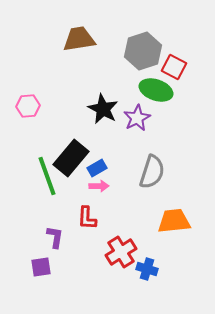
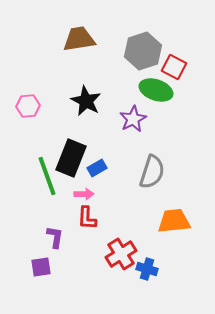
black star: moved 17 px left, 8 px up
purple star: moved 4 px left, 1 px down
black rectangle: rotated 18 degrees counterclockwise
pink arrow: moved 15 px left, 8 px down
red cross: moved 2 px down
